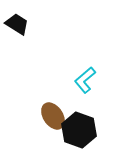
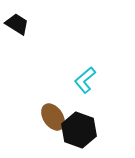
brown ellipse: moved 1 px down
